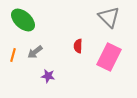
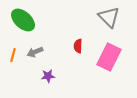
gray arrow: rotated 14 degrees clockwise
purple star: rotated 16 degrees counterclockwise
